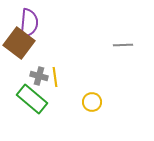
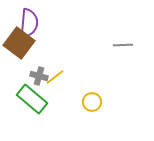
yellow line: rotated 60 degrees clockwise
